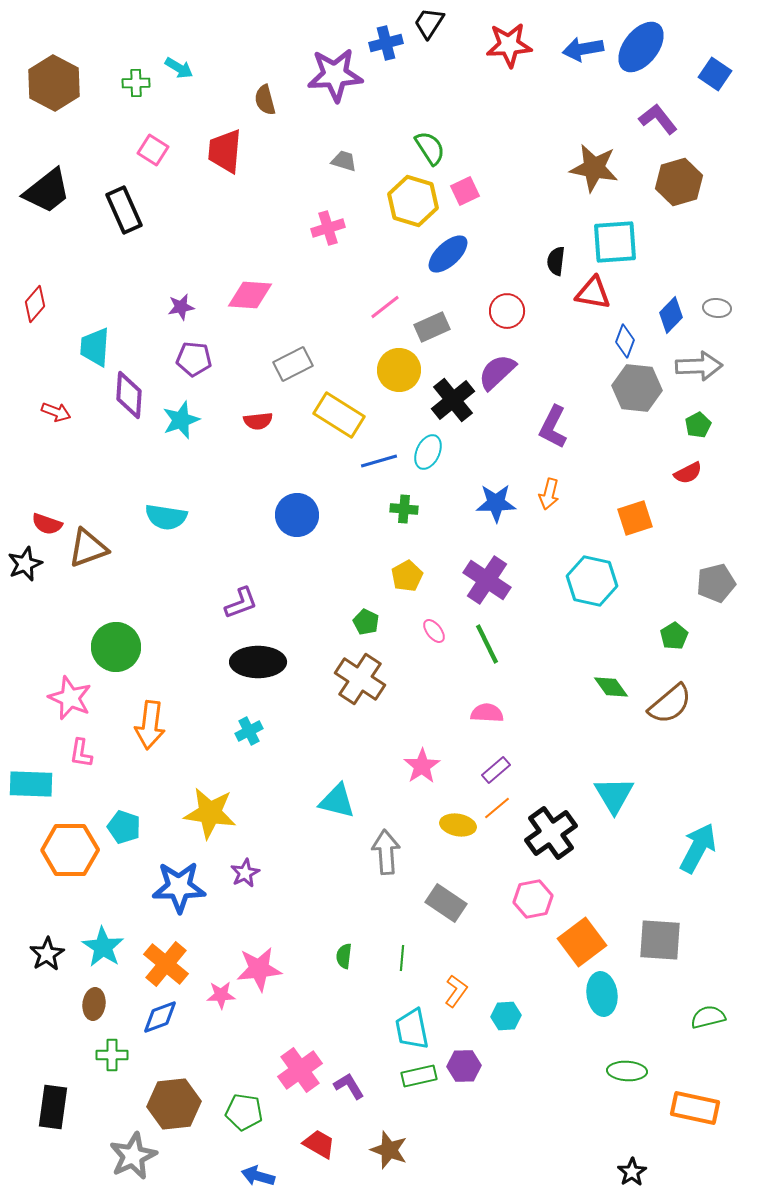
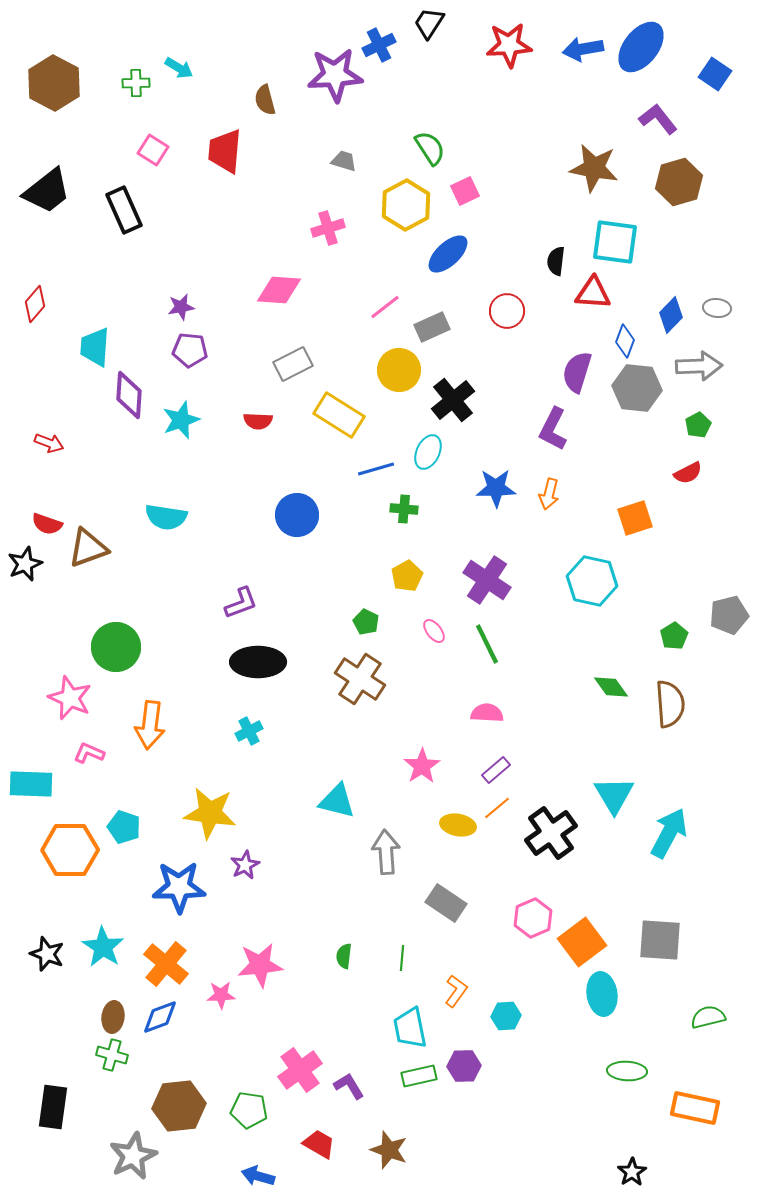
blue cross at (386, 43): moved 7 px left, 2 px down; rotated 12 degrees counterclockwise
yellow hexagon at (413, 201): moved 7 px left, 4 px down; rotated 15 degrees clockwise
cyan square at (615, 242): rotated 12 degrees clockwise
red triangle at (593, 293): rotated 6 degrees counterclockwise
pink diamond at (250, 295): moved 29 px right, 5 px up
purple pentagon at (194, 359): moved 4 px left, 9 px up
purple semicircle at (497, 372): moved 80 px right; rotated 30 degrees counterclockwise
red arrow at (56, 412): moved 7 px left, 31 px down
red semicircle at (258, 421): rotated 8 degrees clockwise
purple L-shape at (553, 427): moved 2 px down
blue line at (379, 461): moved 3 px left, 8 px down
blue star at (496, 503): moved 15 px up
gray pentagon at (716, 583): moved 13 px right, 32 px down
brown semicircle at (670, 704): rotated 54 degrees counterclockwise
pink L-shape at (81, 753): moved 8 px right; rotated 104 degrees clockwise
cyan arrow at (698, 848): moved 29 px left, 15 px up
purple star at (245, 873): moved 8 px up
pink hexagon at (533, 899): moved 19 px down; rotated 12 degrees counterclockwise
black star at (47, 954): rotated 20 degrees counterclockwise
pink star at (259, 969): moved 1 px right, 4 px up
brown ellipse at (94, 1004): moved 19 px right, 13 px down
cyan trapezoid at (412, 1029): moved 2 px left, 1 px up
green cross at (112, 1055): rotated 16 degrees clockwise
brown hexagon at (174, 1104): moved 5 px right, 2 px down
green pentagon at (244, 1112): moved 5 px right, 2 px up
